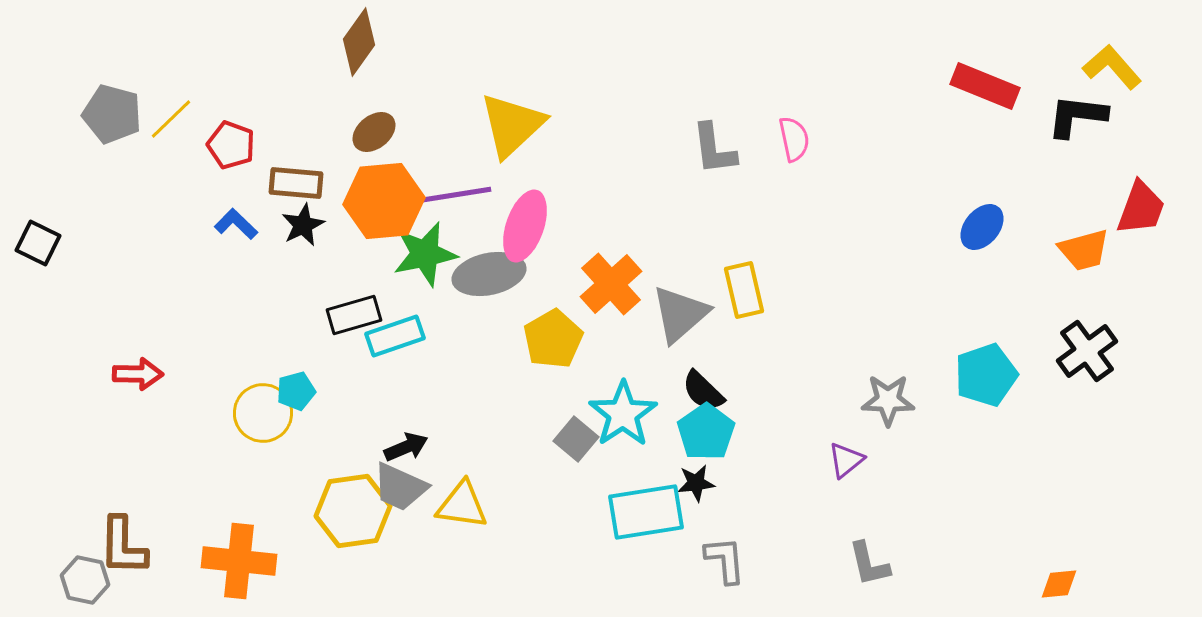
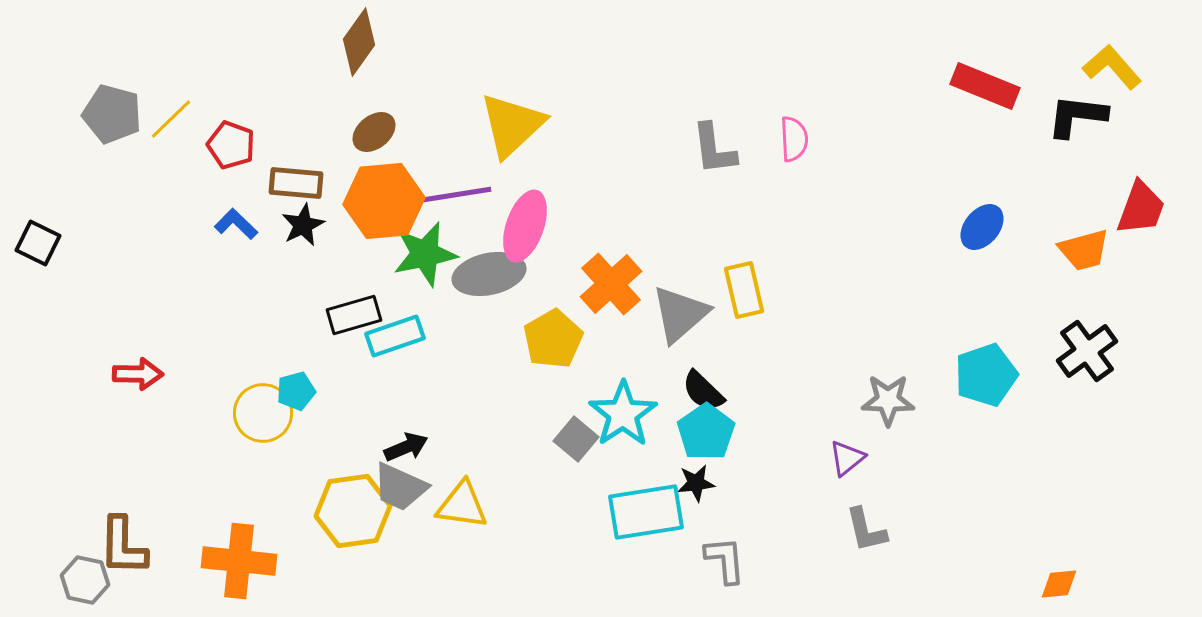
pink semicircle at (794, 139): rotated 9 degrees clockwise
purple triangle at (846, 460): moved 1 px right, 2 px up
gray L-shape at (869, 564): moved 3 px left, 34 px up
